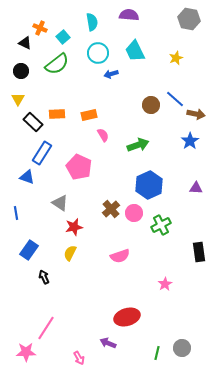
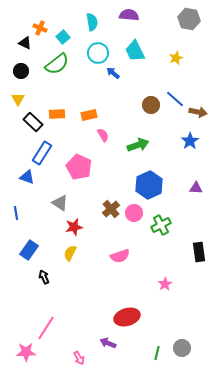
blue arrow at (111, 74): moved 2 px right, 1 px up; rotated 56 degrees clockwise
brown arrow at (196, 114): moved 2 px right, 2 px up
